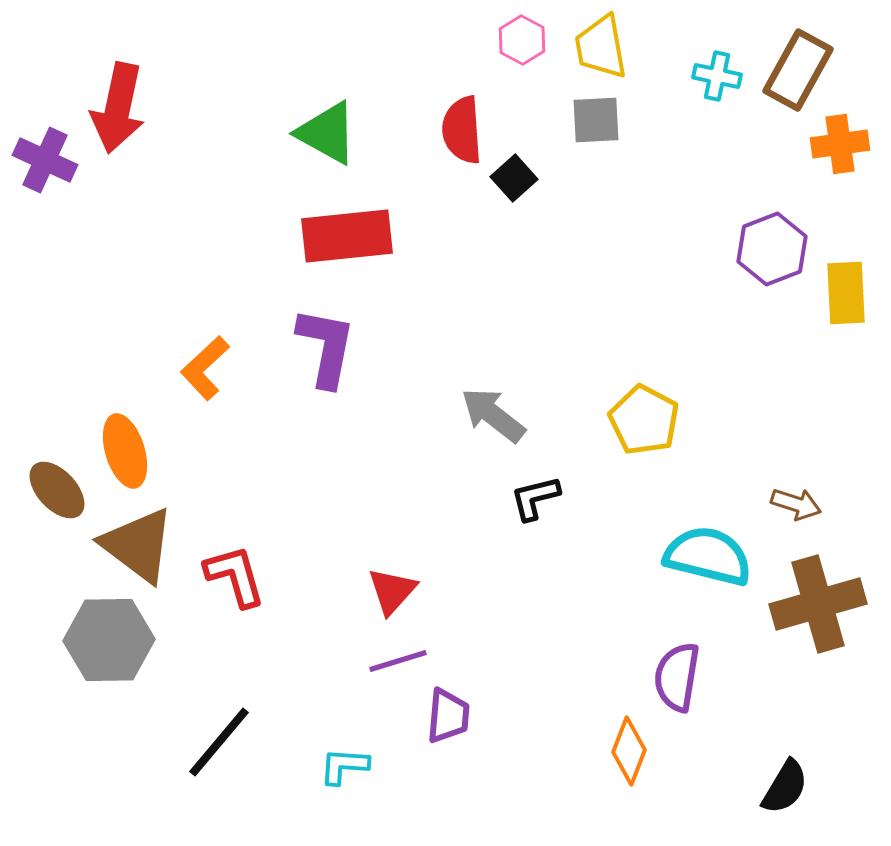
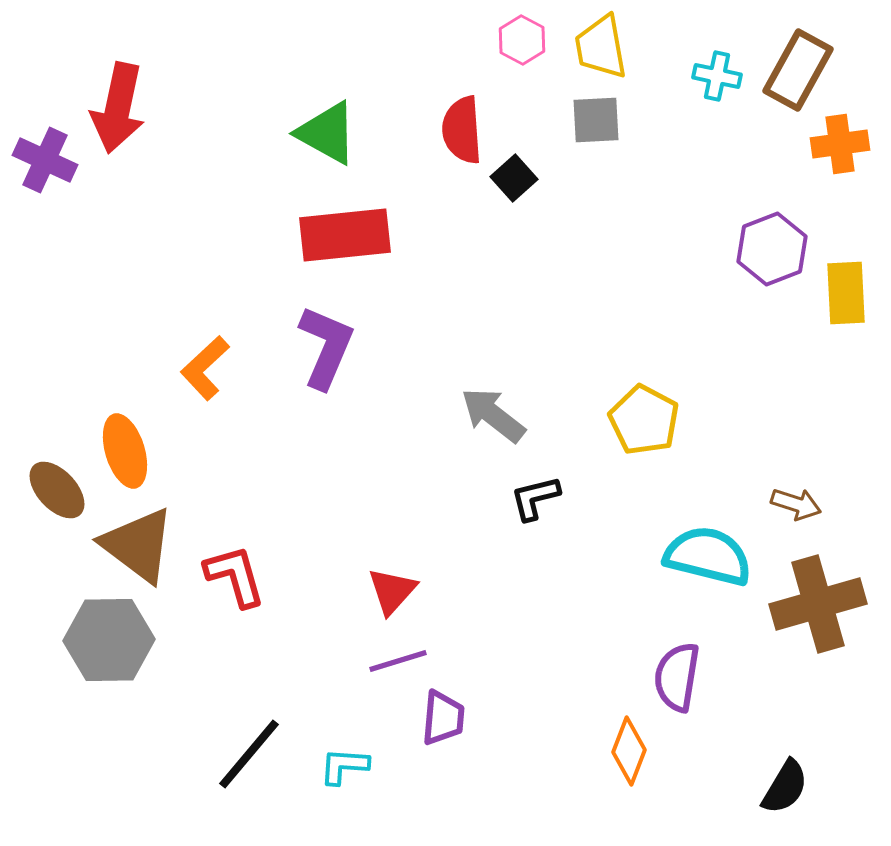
red rectangle: moved 2 px left, 1 px up
purple L-shape: rotated 12 degrees clockwise
purple trapezoid: moved 5 px left, 2 px down
black line: moved 30 px right, 12 px down
